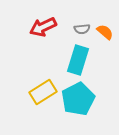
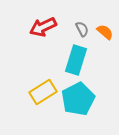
gray semicircle: rotated 112 degrees counterclockwise
cyan rectangle: moved 2 px left
